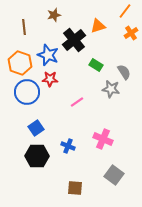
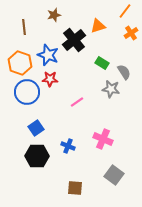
green rectangle: moved 6 px right, 2 px up
